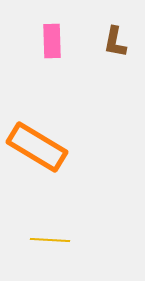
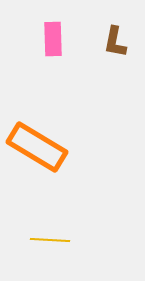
pink rectangle: moved 1 px right, 2 px up
